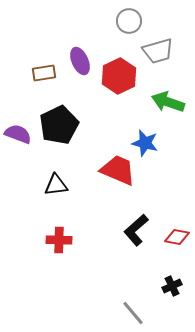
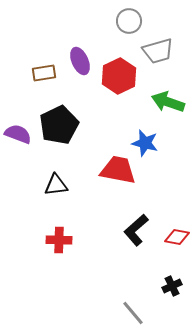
red trapezoid: rotated 12 degrees counterclockwise
